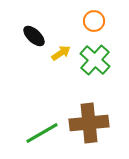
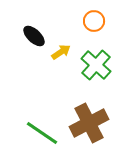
yellow arrow: moved 1 px up
green cross: moved 1 px right, 5 px down
brown cross: rotated 21 degrees counterclockwise
green line: rotated 64 degrees clockwise
